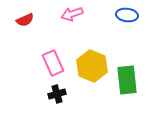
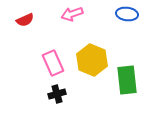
blue ellipse: moved 1 px up
yellow hexagon: moved 6 px up
